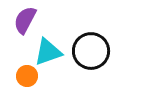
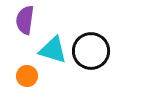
purple semicircle: rotated 20 degrees counterclockwise
cyan triangle: moved 5 px right, 2 px up; rotated 36 degrees clockwise
